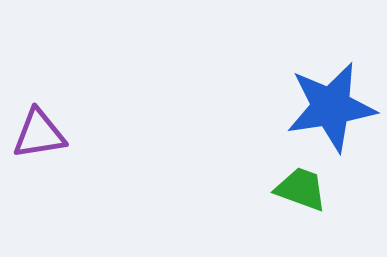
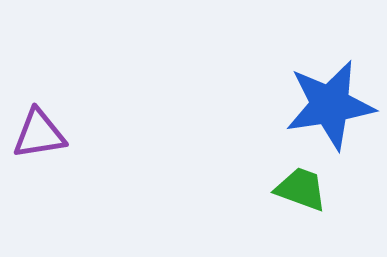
blue star: moved 1 px left, 2 px up
